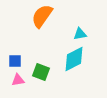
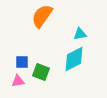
blue square: moved 7 px right, 1 px down
pink triangle: moved 1 px down
